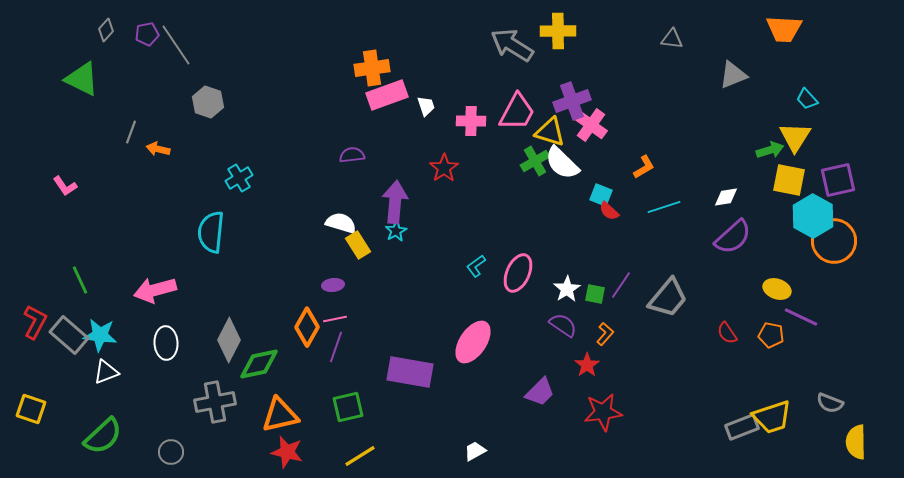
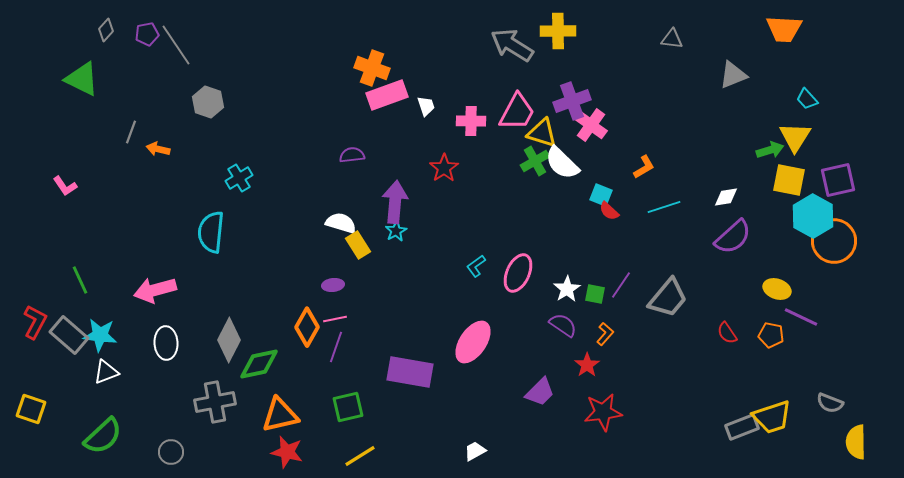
orange cross at (372, 68): rotated 28 degrees clockwise
yellow triangle at (550, 132): moved 8 px left, 1 px down
